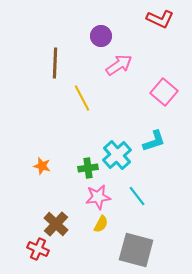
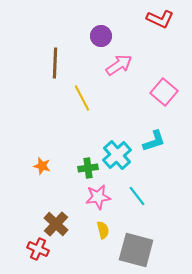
yellow semicircle: moved 2 px right, 6 px down; rotated 42 degrees counterclockwise
